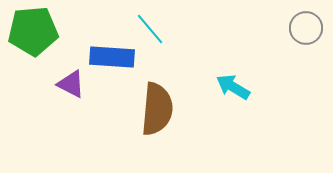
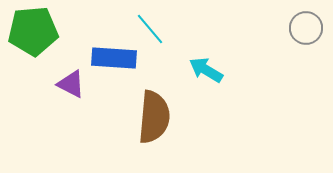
blue rectangle: moved 2 px right, 1 px down
cyan arrow: moved 27 px left, 17 px up
brown semicircle: moved 3 px left, 8 px down
